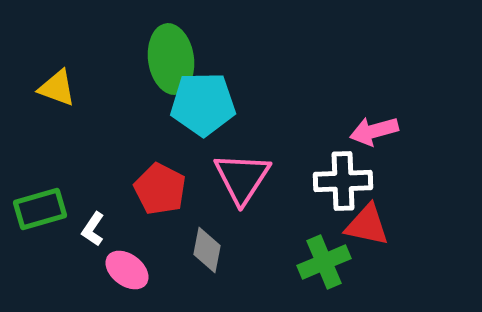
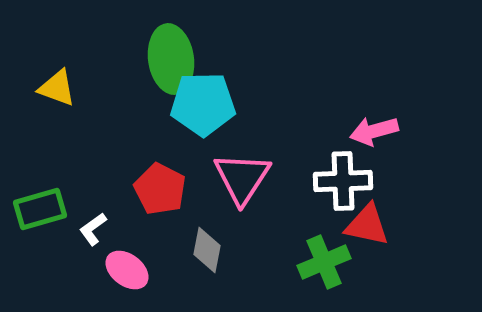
white L-shape: rotated 20 degrees clockwise
